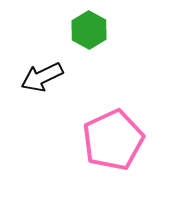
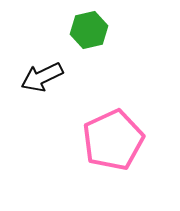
green hexagon: rotated 18 degrees clockwise
